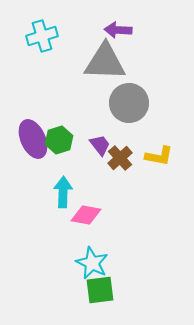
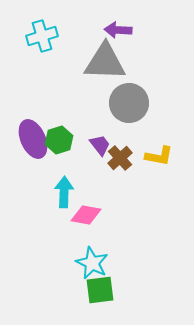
cyan arrow: moved 1 px right
